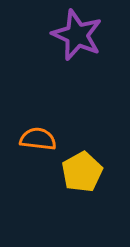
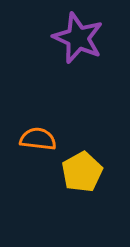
purple star: moved 1 px right, 3 px down
